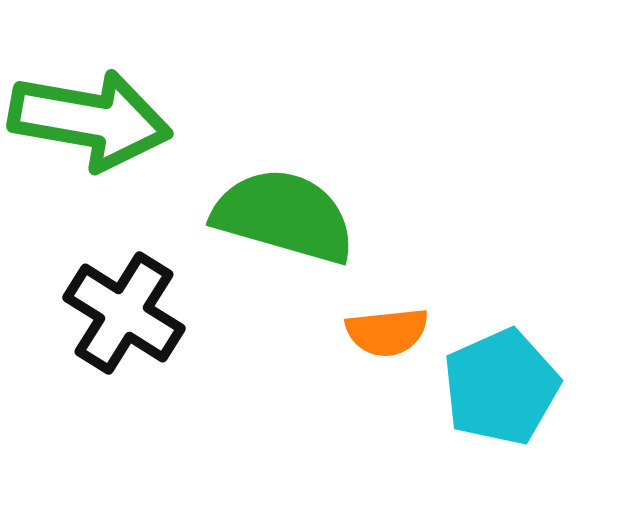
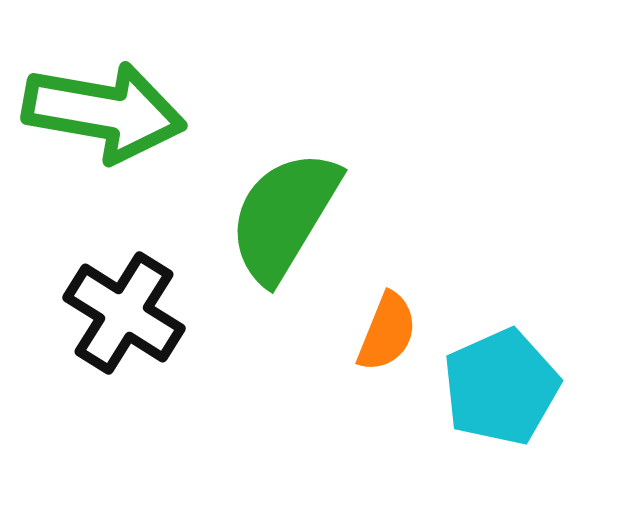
green arrow: moved 14 px right, 8 px up
green semicircle: rotated 75 degrees counterclockwise
orange semicircle: rotated 62 degrees counterclockwise
